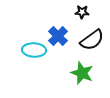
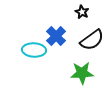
black star: rotated 24 degrees clockwise
blue cross: moved 2 px left
green star: rotated 25 degrees counterclockwise
